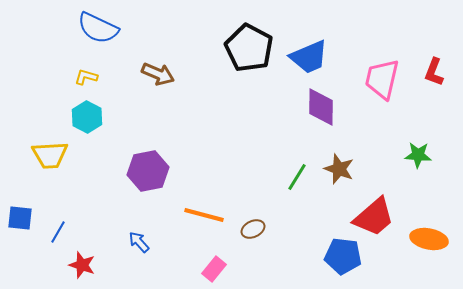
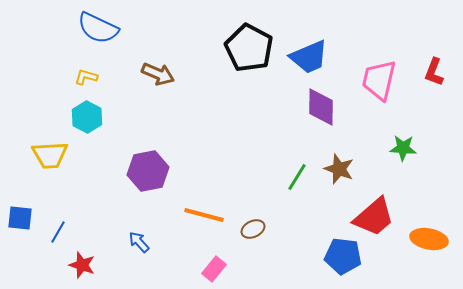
pink trapezoid: moved 3 px left, 1 px down
green star: moved 15 px left, 7 px up
